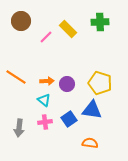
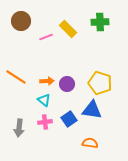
pink line: rotated 24 degrees clockwise
